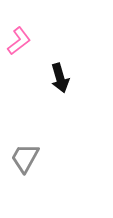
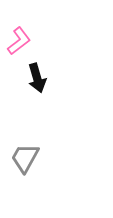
black arrow: moved 23 px left
